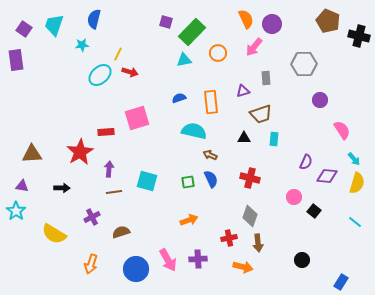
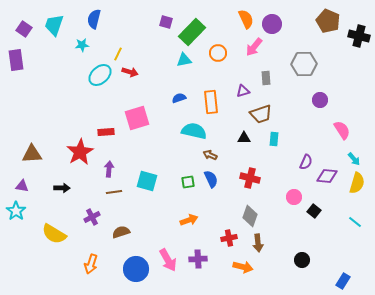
blue rectangle at (341, 282): moved 2 px right, 1 px up
